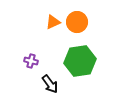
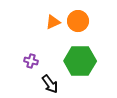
orange circle: moved 1 px right, 1 px up
green hexagon: rotated 8 degrees clockwise
